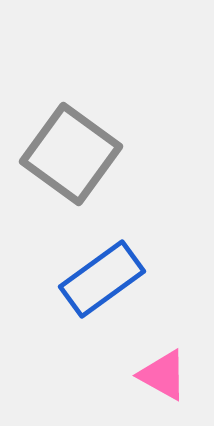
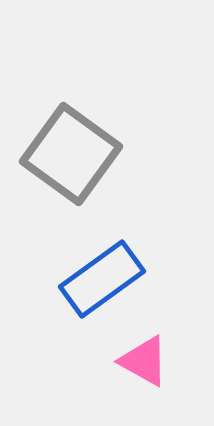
pink triangle: moved 19 px left, 14 px up
